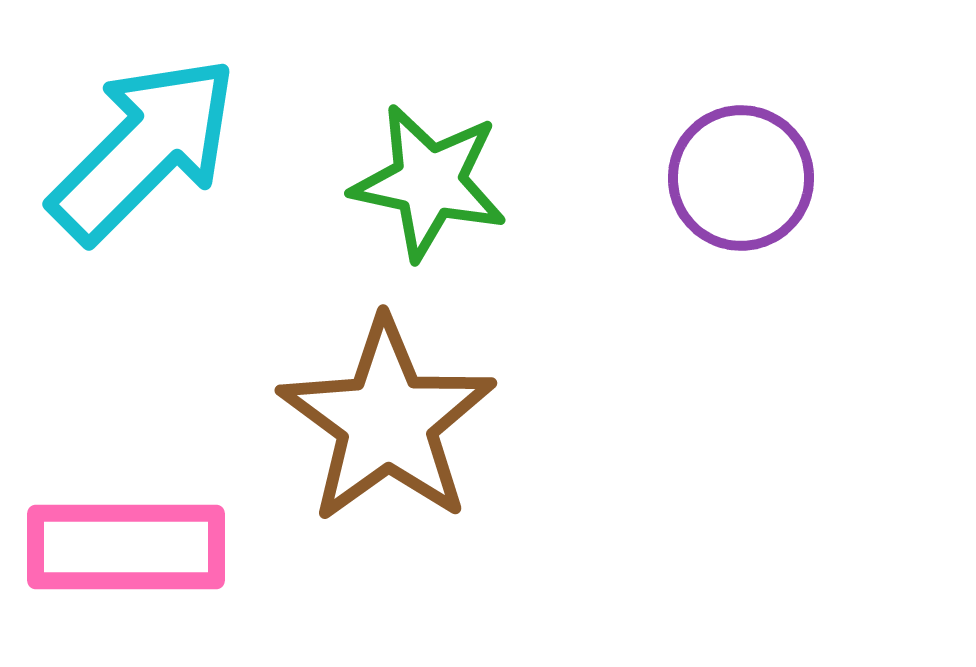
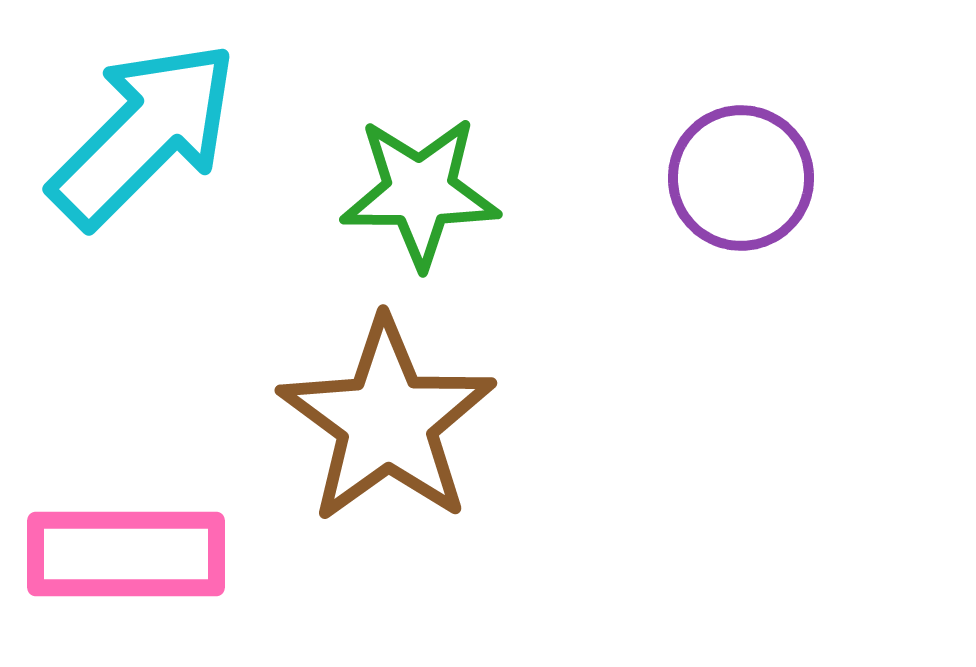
cyan arrow: moved 15 px up
green star: moved 9 px left, 10 px down; rotated 12 degrees counterclockwise
pink rectangle: moved 7 px down
